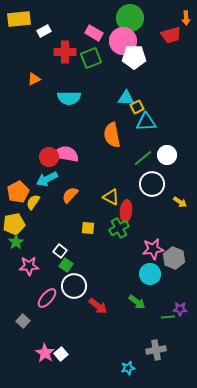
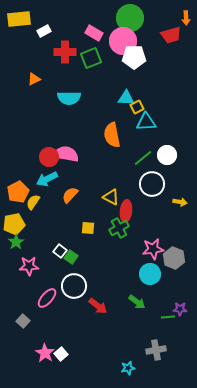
yellow arrow at (180, 202): rotated 24 degrees counterclockwise
green square at (66, 265): moved 5 px right, 8 px up
